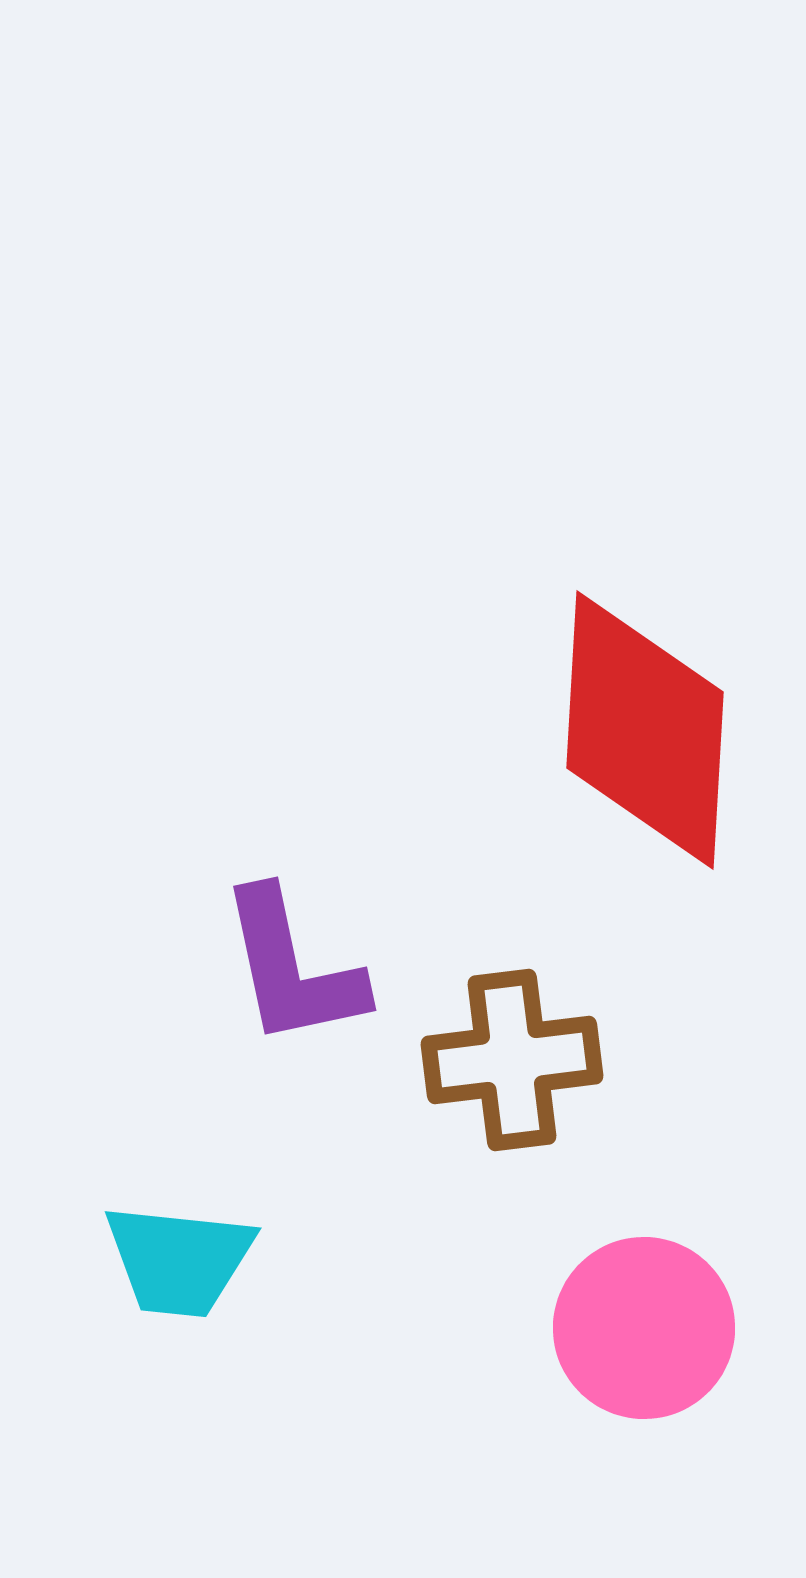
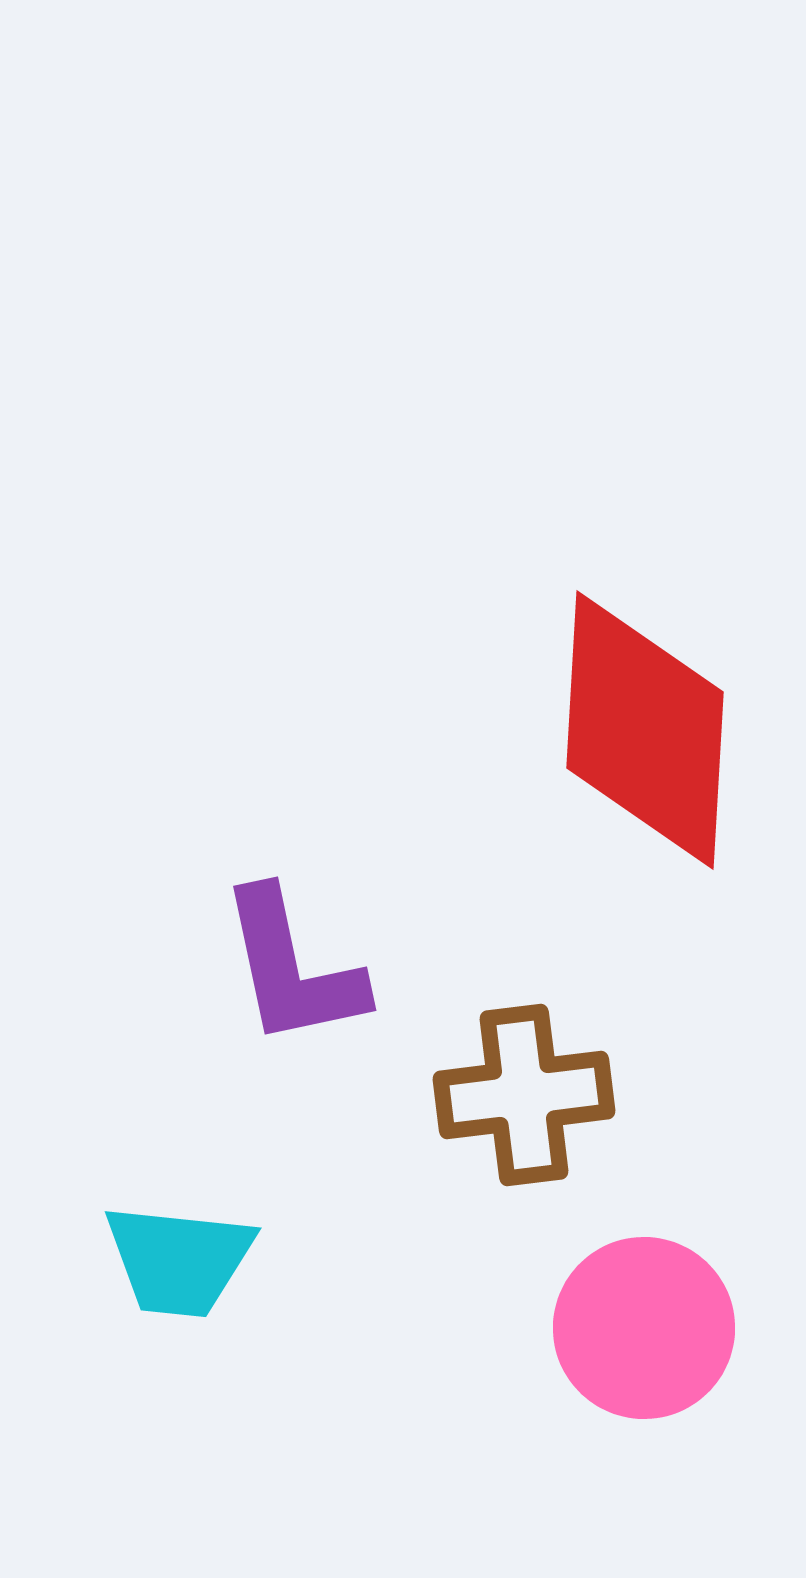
brown cross: moved 12 px right, 35 px down
